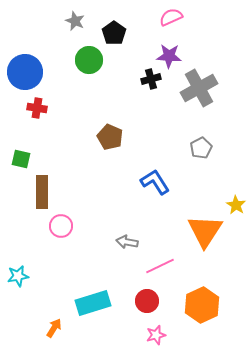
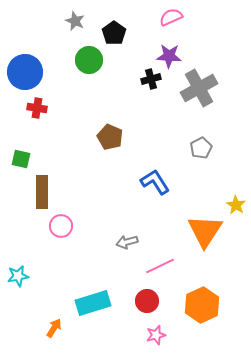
gray arrow: rotated 25 degrees counterclockwise
